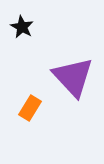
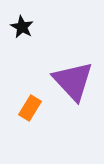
purple triangle: moved 4 px down
